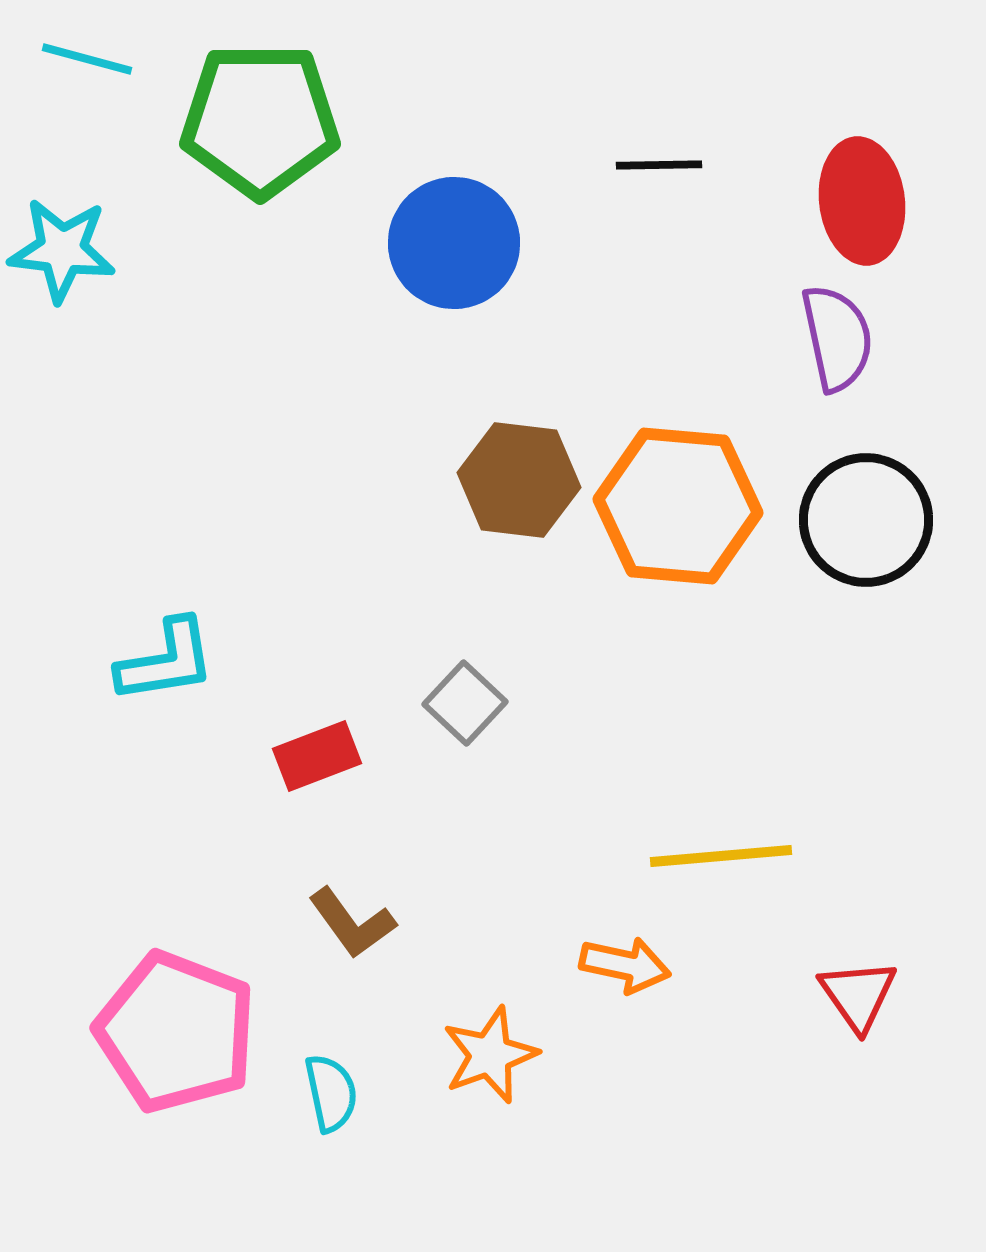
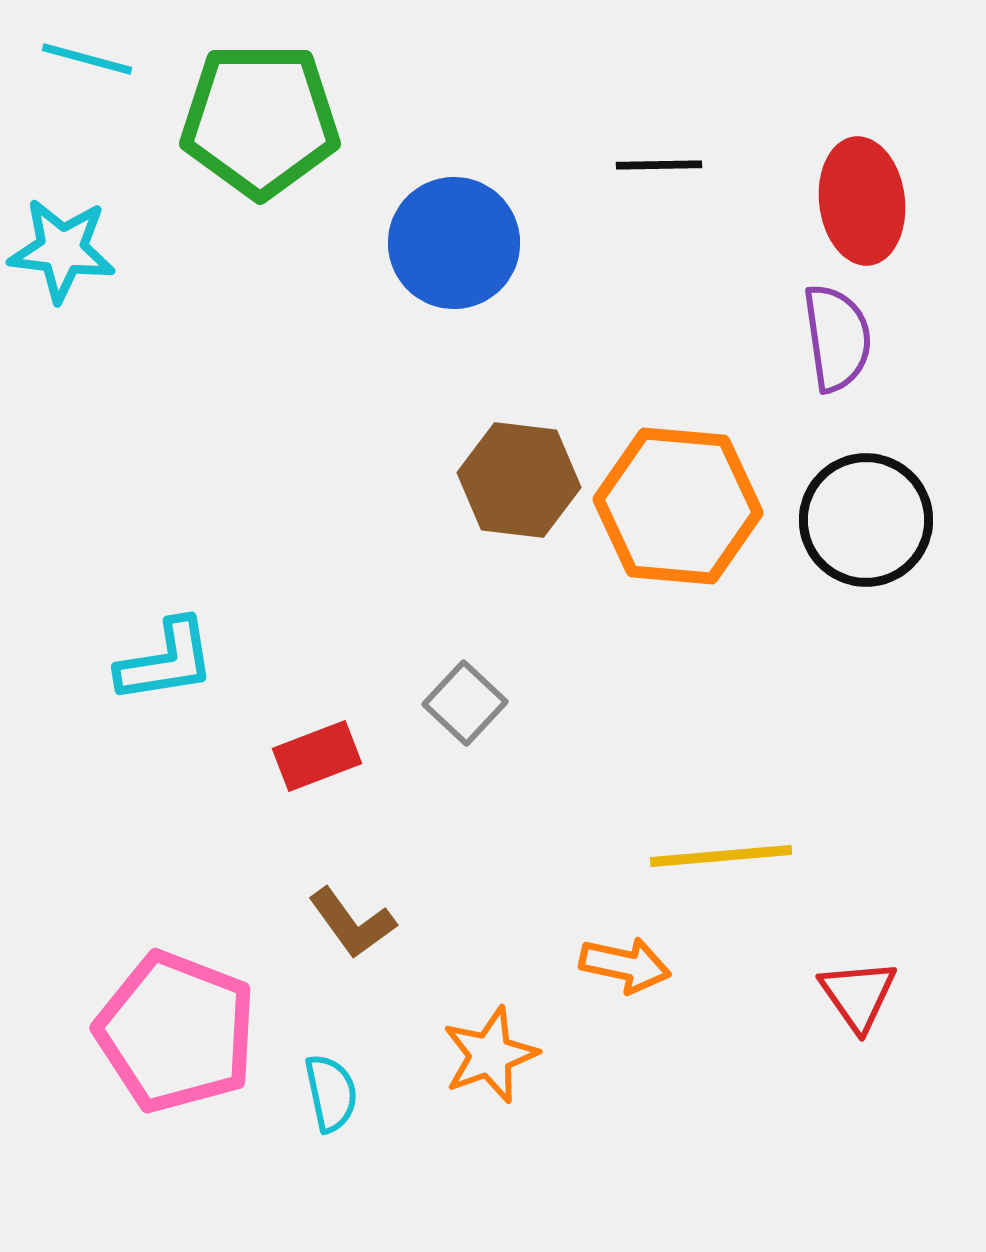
purple semicircle: rotated 4 degrees clockwise
